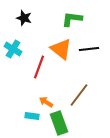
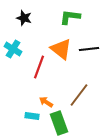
green L-shape: moved 2 px left, 2 px up
